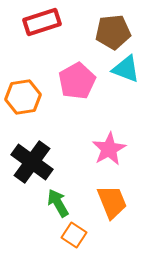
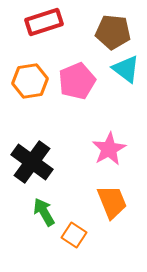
red rectangle: moved 2 px right
brown pentagon: rotated 12 degrees clockwise
cyan triangle: rotated 16 degrees clockwise
pink pentagon: rotated 6 degrees clockwise
orange hexagon: moved 7 px right, 16 px up
green arrow: moved 14 px left, 9 px down
